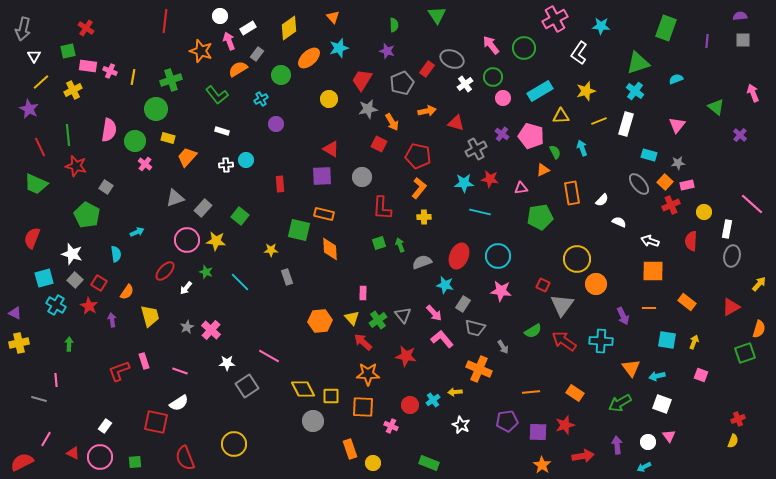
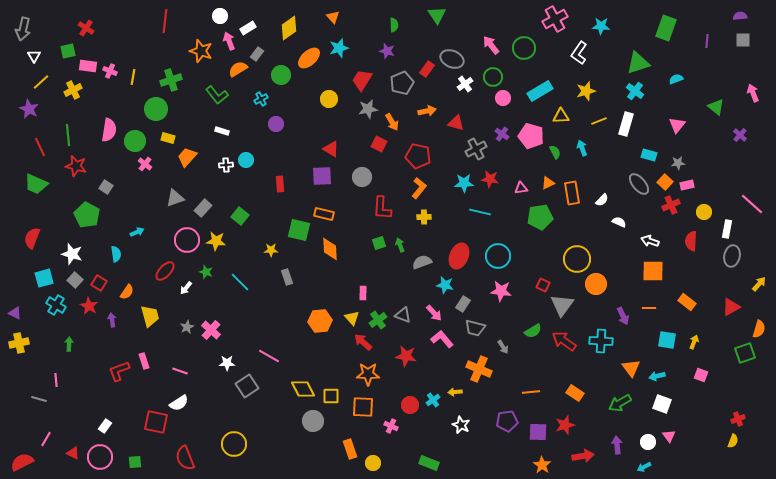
orange triangle at (543, 170): moved 5 px right, 13 px down
gray triangle at (403, 315): rotated 30 degrees counterclockwise
